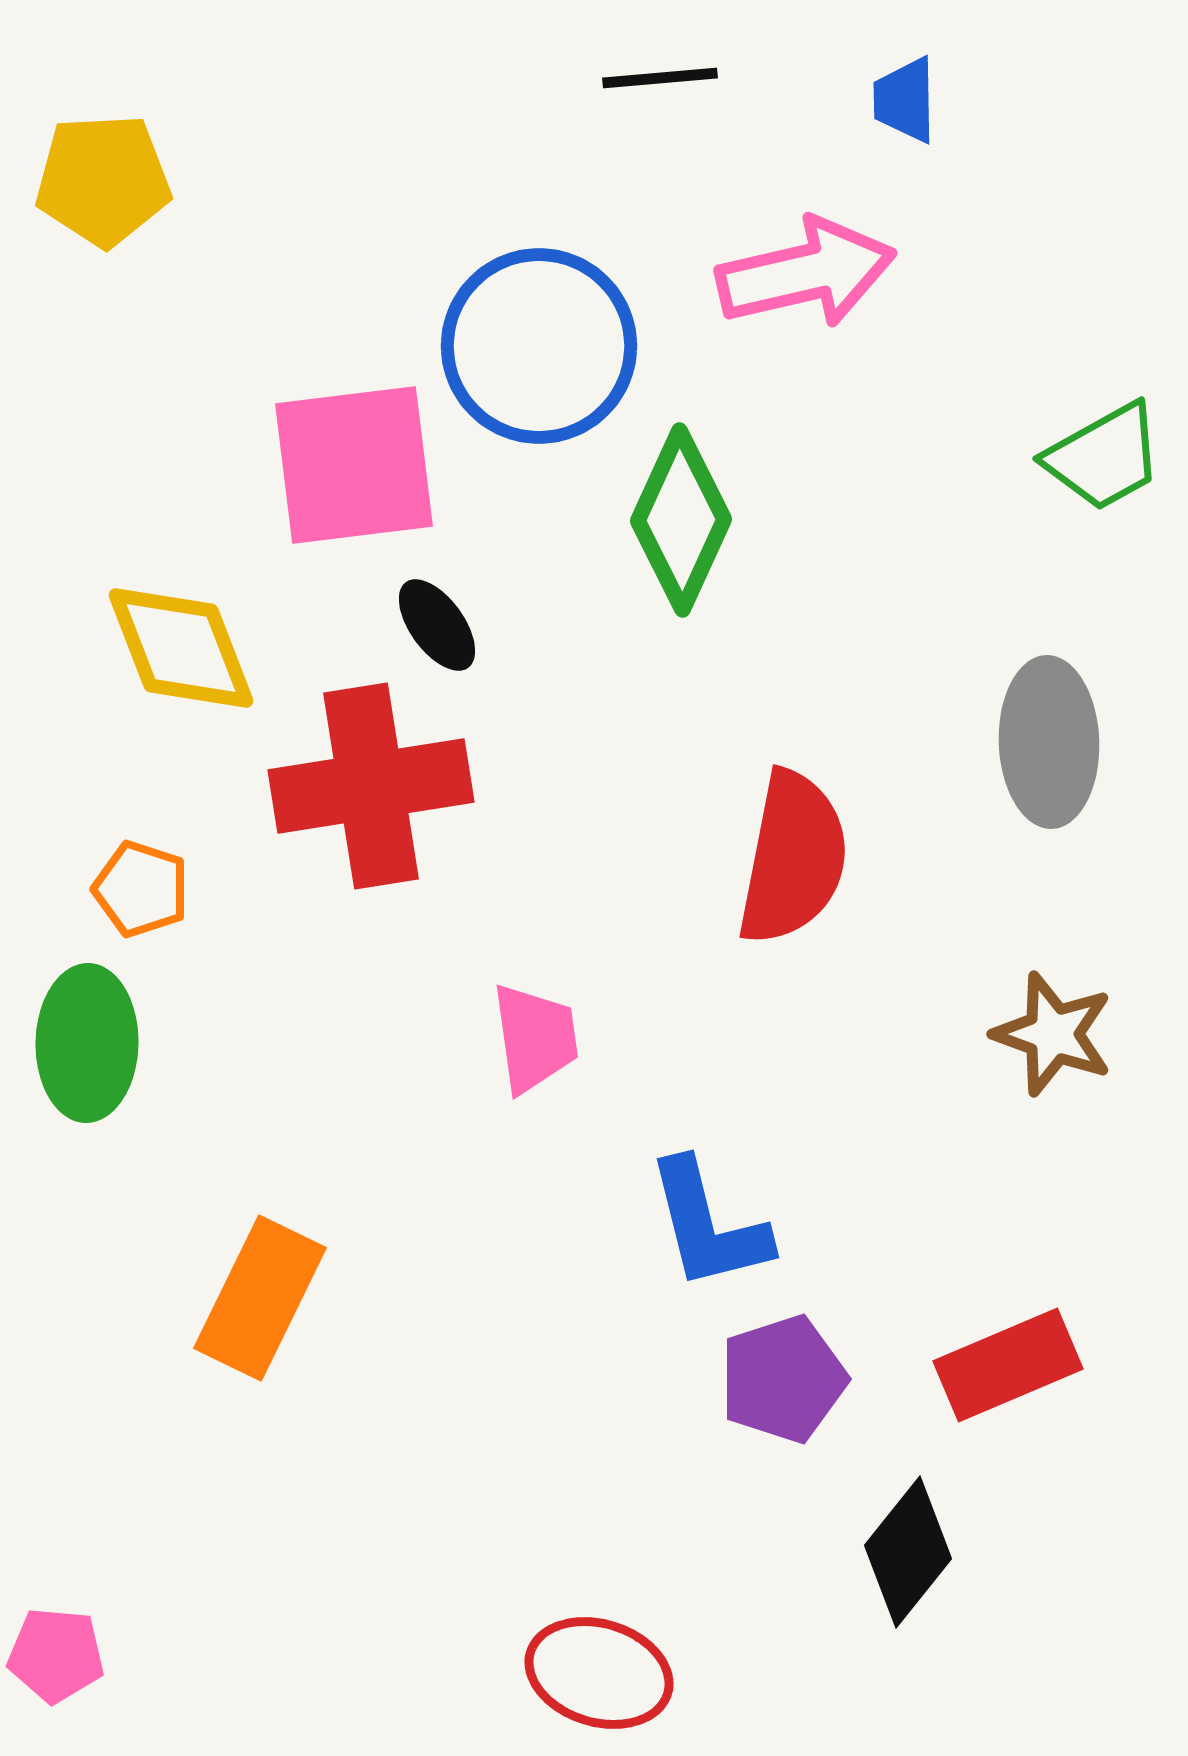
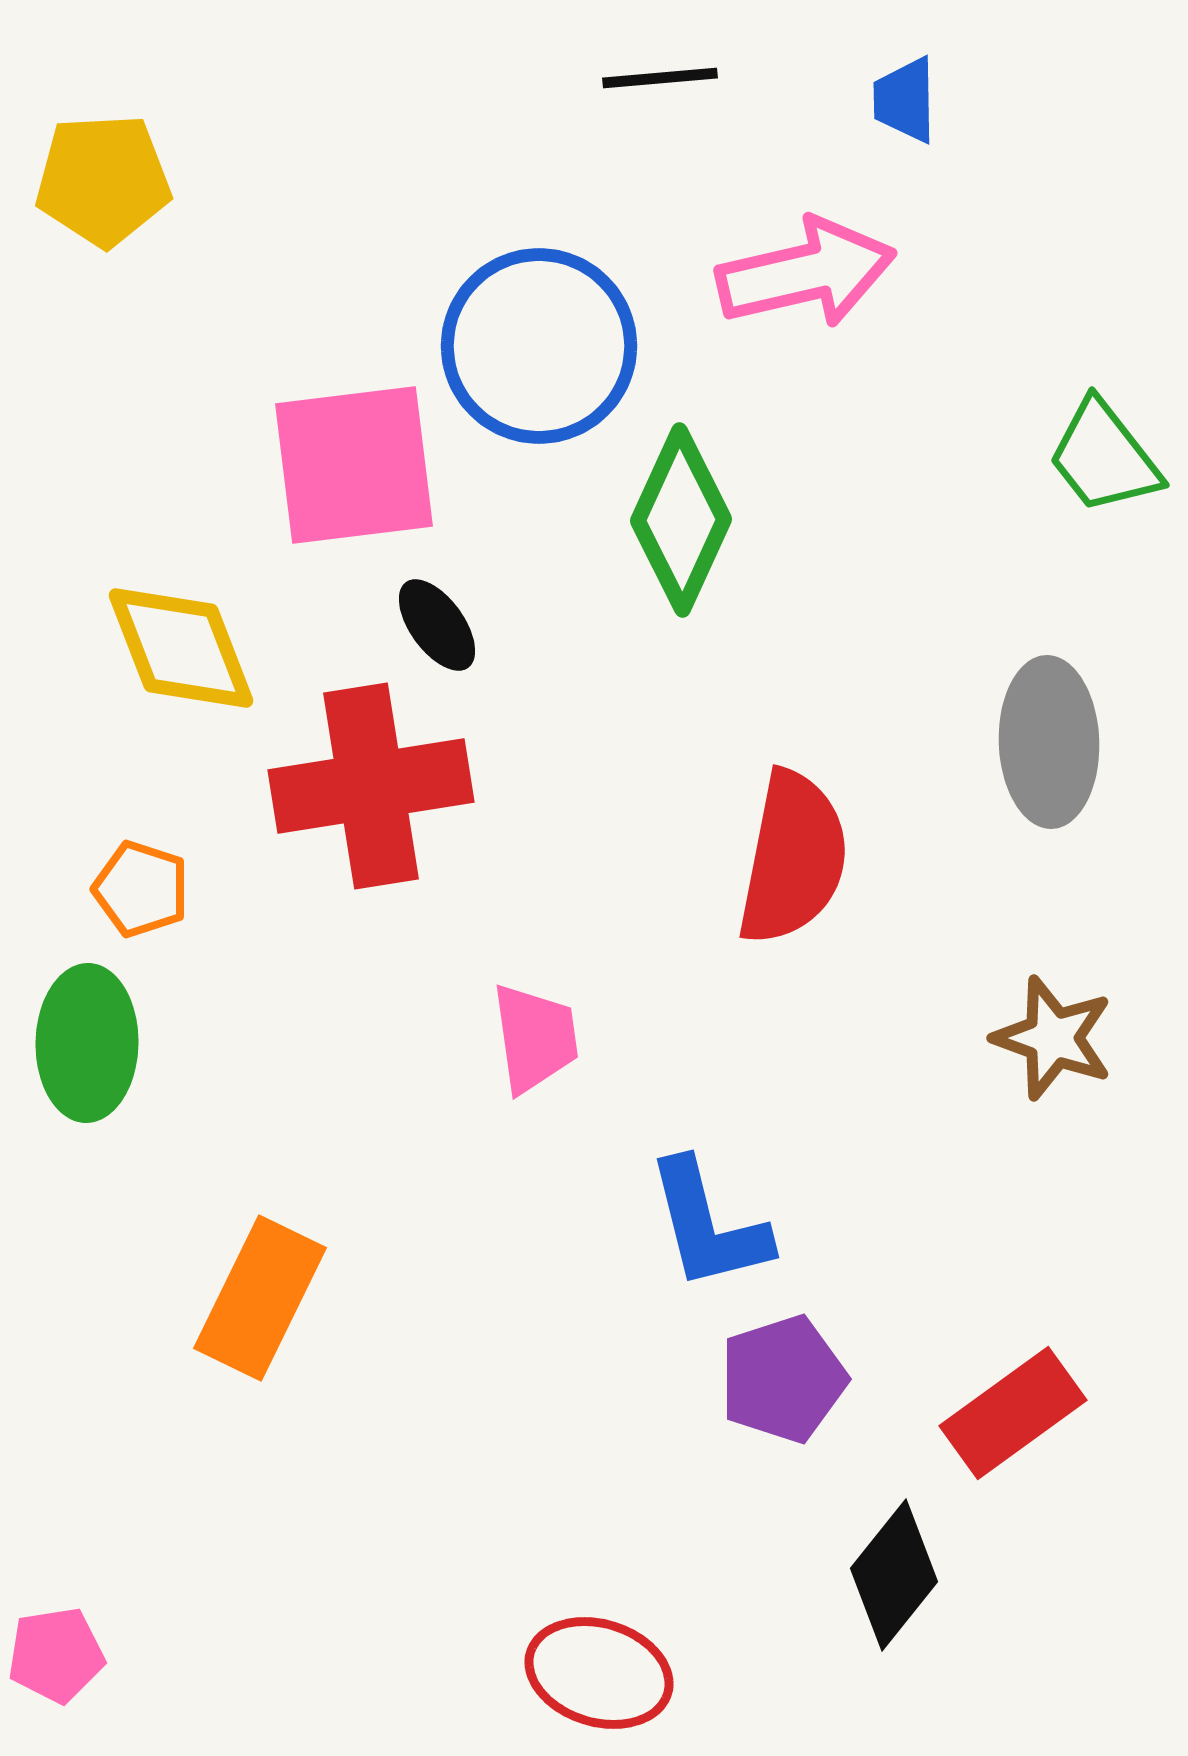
green trapezoid: rotated 81 degrees clockwise
brown star: moved 4 px down
red rectangle: moved 5 px right, 48 px down; rotated 13 degrees counterclockwise
black diamond: moved 14 px left, 23 px down
pink pentagon: rotated 14 degrees counterclockwise
